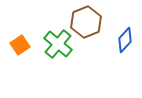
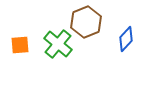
blue diamond: moved 1 px right, 1 px up
orange square: rotated 30 degrees clockwise
